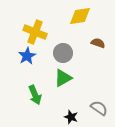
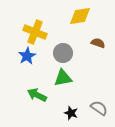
green triangle: rotated 18 degrees clockwise
green arrow: moved 2 px right; rotated 138 degrees clockwise
black star: moved 4 px up
